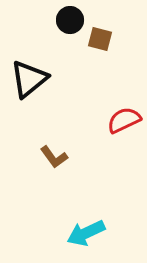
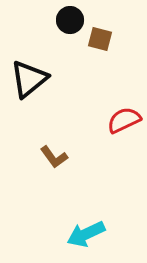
cyan arrow: moved 1 px down
